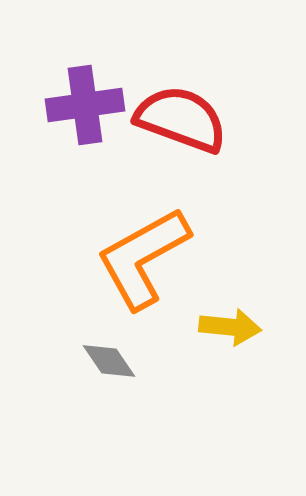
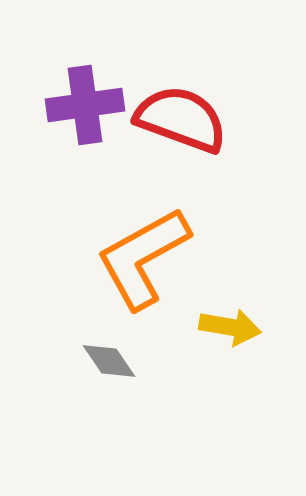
yellow arrow: rotated 4 degrees clockwise
